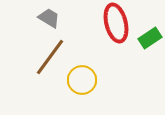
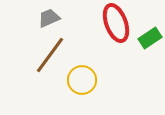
gray trapezoid: rotated 55 degrees counterclockwise
red ellipse: rotated 6 degrees counterclockwise
brown line: moved 2 px up
